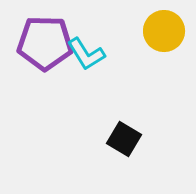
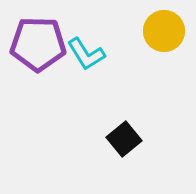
purple pentagon: moved 7 px left, 1 px down
black square: rotated 20 degrees clockwise
